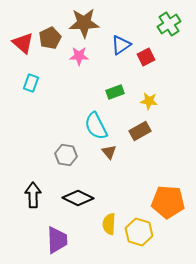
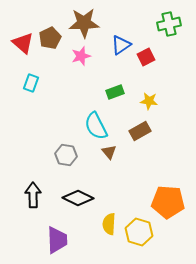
green cross: rotated 20 degrees clockwise
pink star: moved 2 px right; rotated 18 degrees counterclockwise
